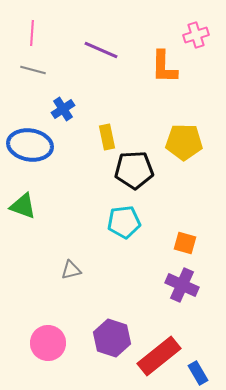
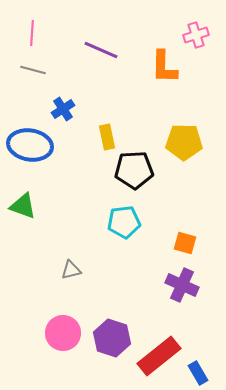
pink circle: moved 15 px right, 10 px up
